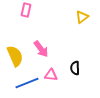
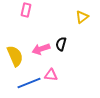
pink arrow: rotated 108 degrees clockwise
black semicircle: moved 14 px left, 24 px up; rotated 16 degrees clockwise
blue line: moved 2 px right
